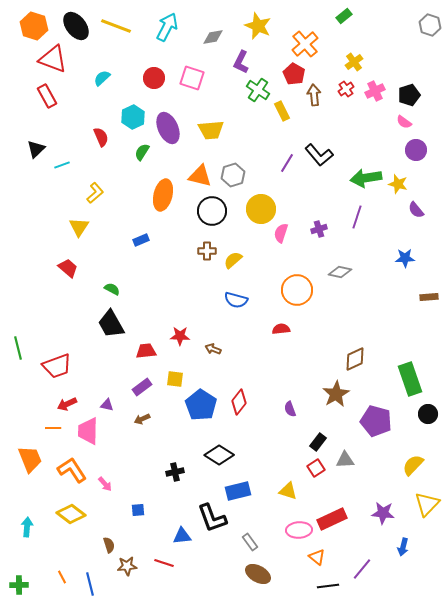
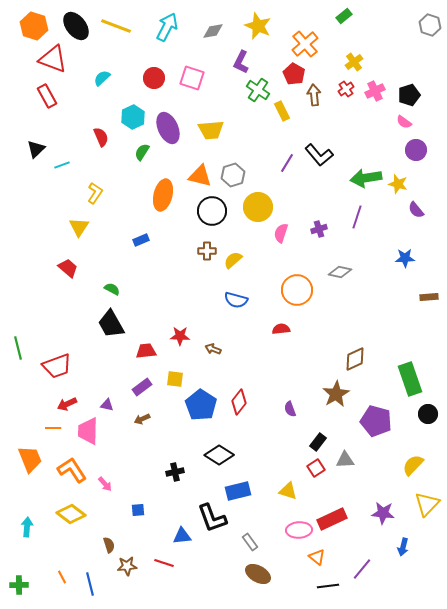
gray diamond at (213, 37): moved 6 px up
yellow L-shape at (95, 193): rotated 15 degrees counterclockwise
yellow circle at (261, 209): moved 3 px left, 2 px up
